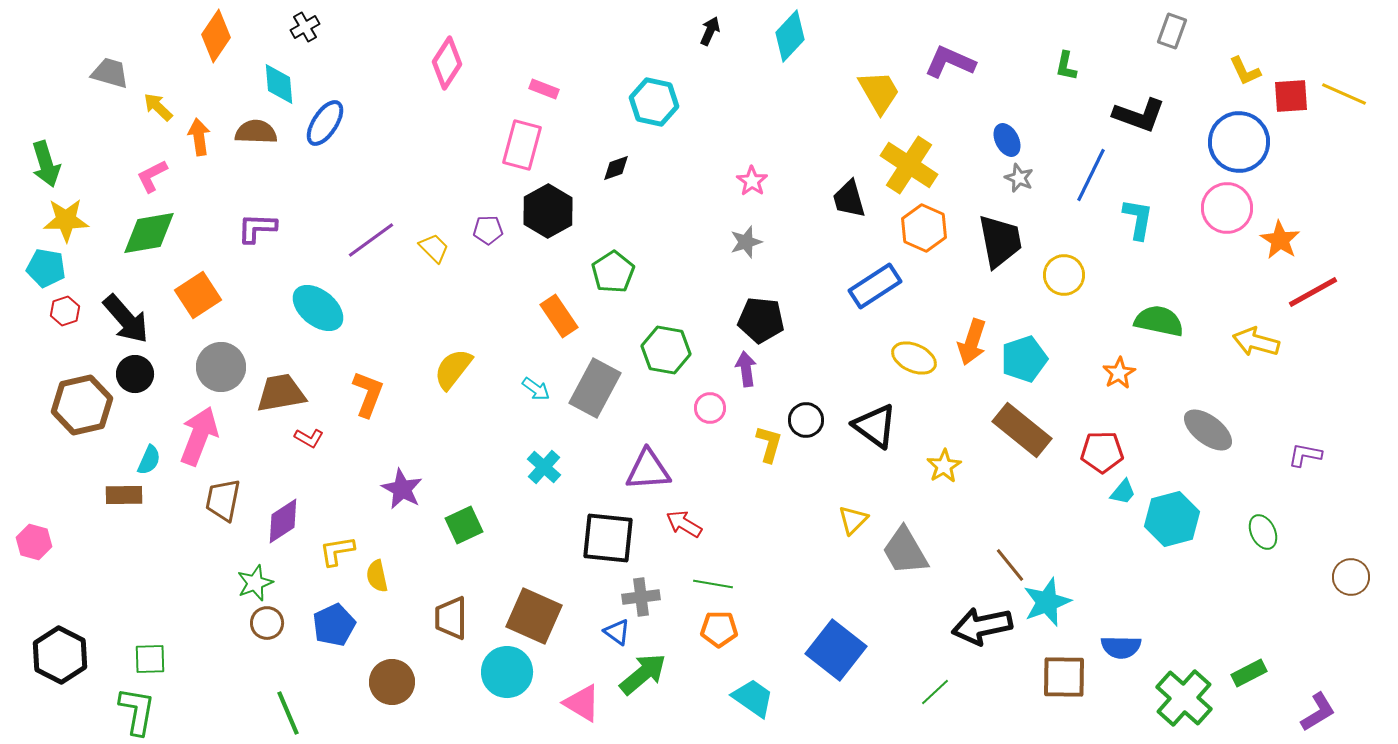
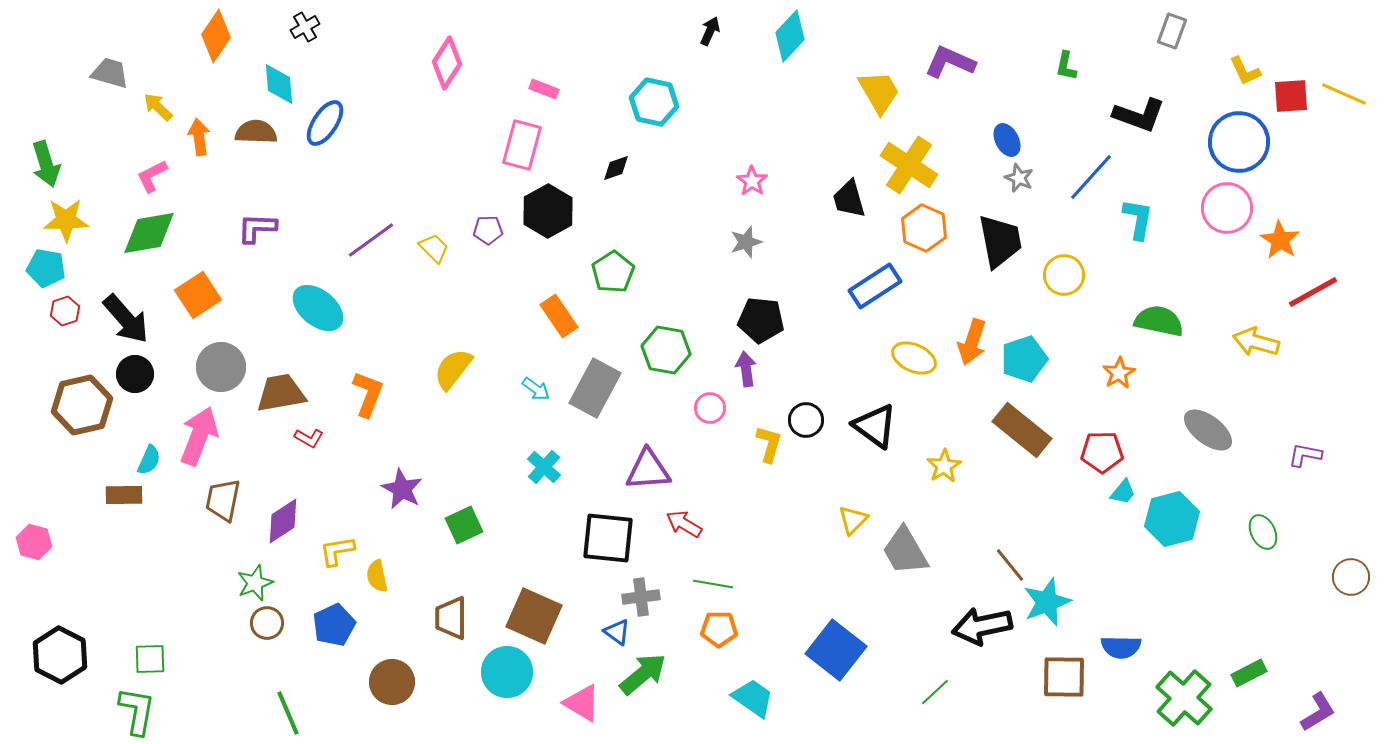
blue line at (1091, 175): moved 2 px down; rotated 16 degrees clockwise
